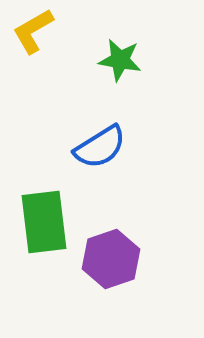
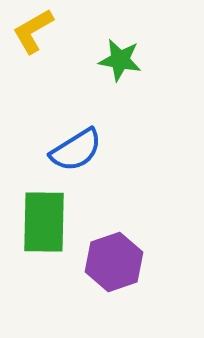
blue semicircle: moved 24 px left, 3 px down
green rectangle: rotated 8 degrees clockwise
purple hexagon: moved 3 px right, 3 px down
